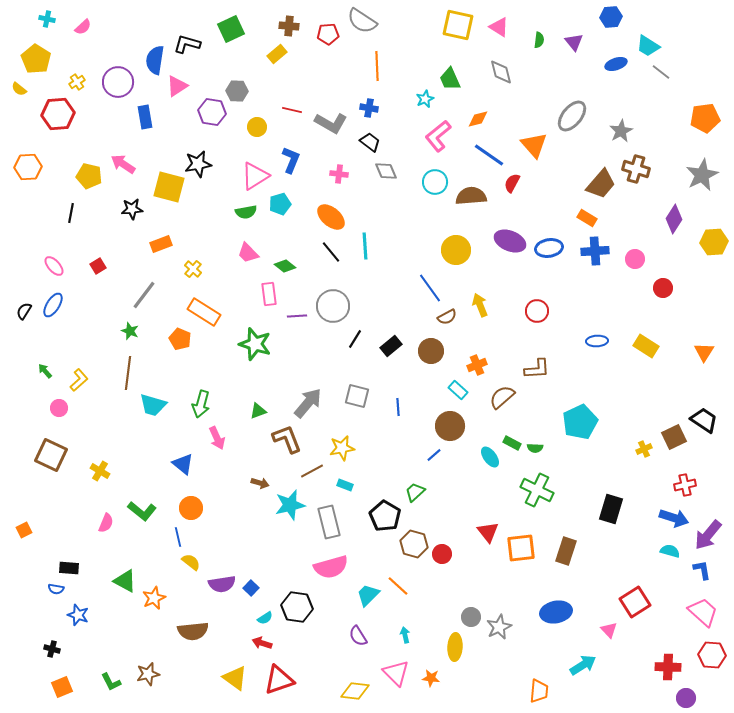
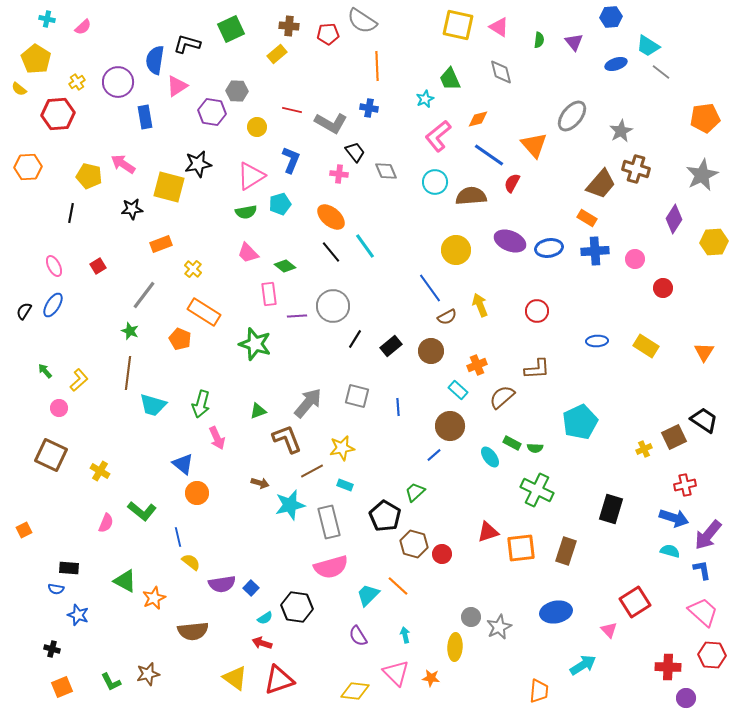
black trapezoid at (370, 142): moved 15 px left, 10 px down; rotated 15 degrees clockwise
pink triangle at (255, 176): moved 4 px left
cyan line at (365, 246): rotated 32 degrees counterclockwise
pink ellipse at (54, 266): rotated 15 degrees clockwise
orange circle at (191, 508): moved 6 px right, 15 px up
red triangle at (488, 532): rotated 50 degrees clockwise
